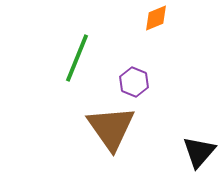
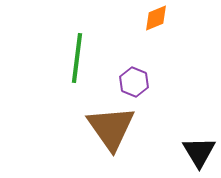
green line: rotated 15 degrees counterclockwise
black triangle: rotated 12 degrees counterclockwise
